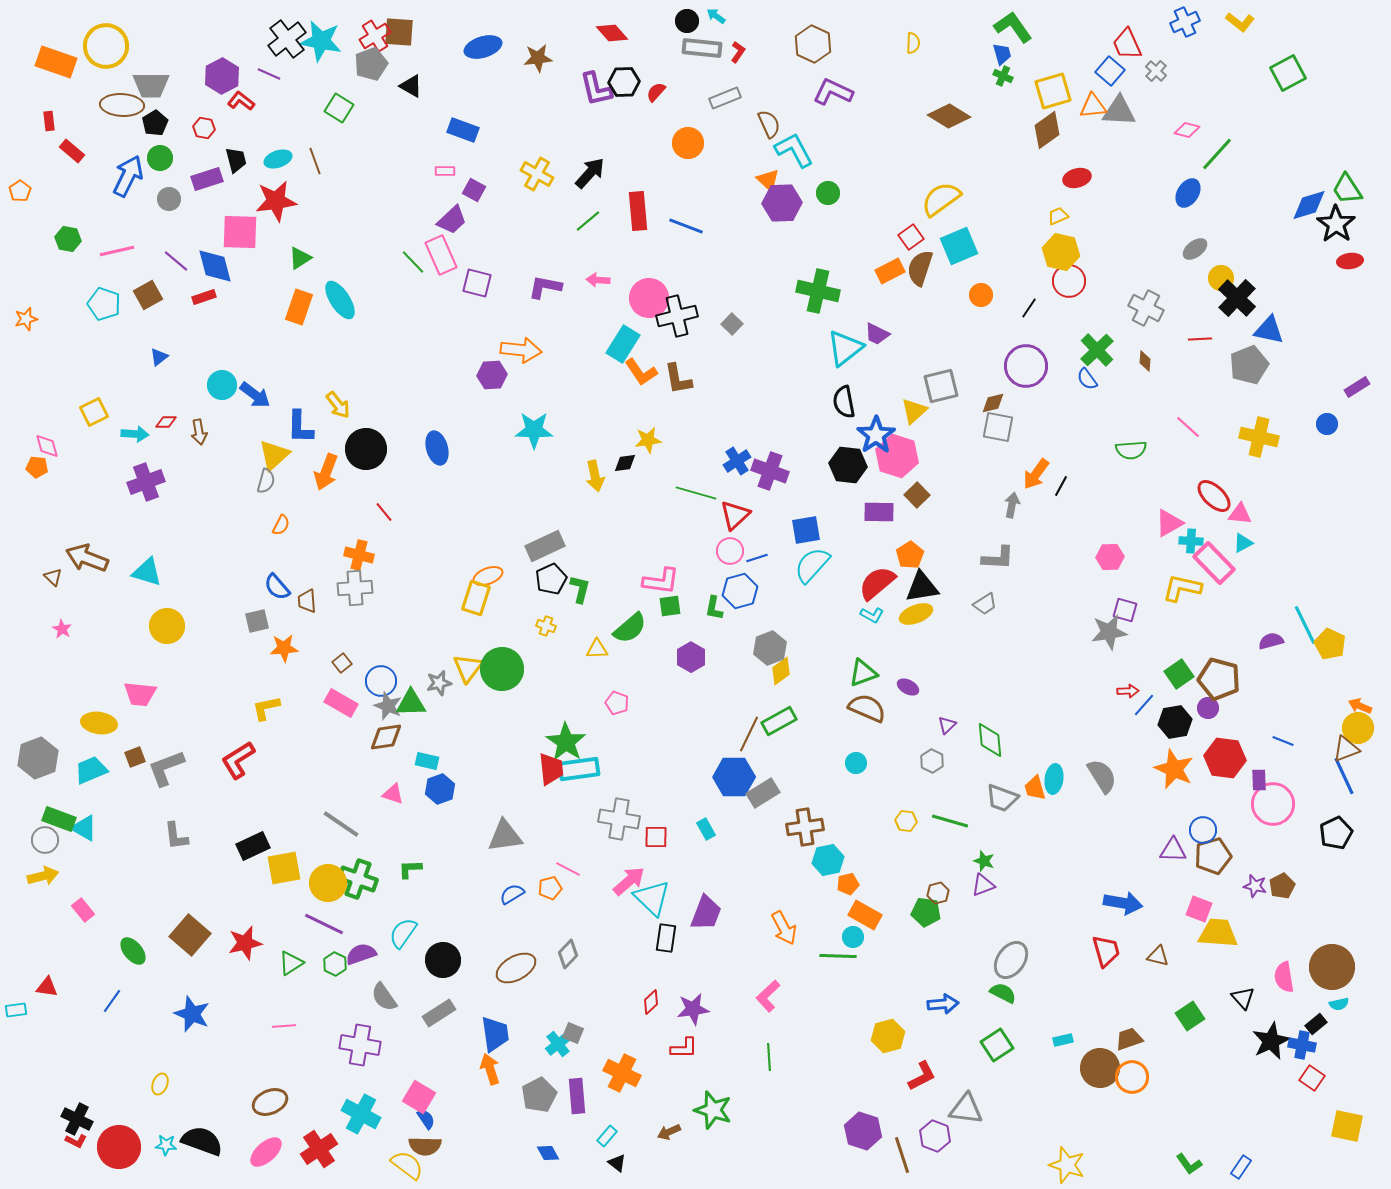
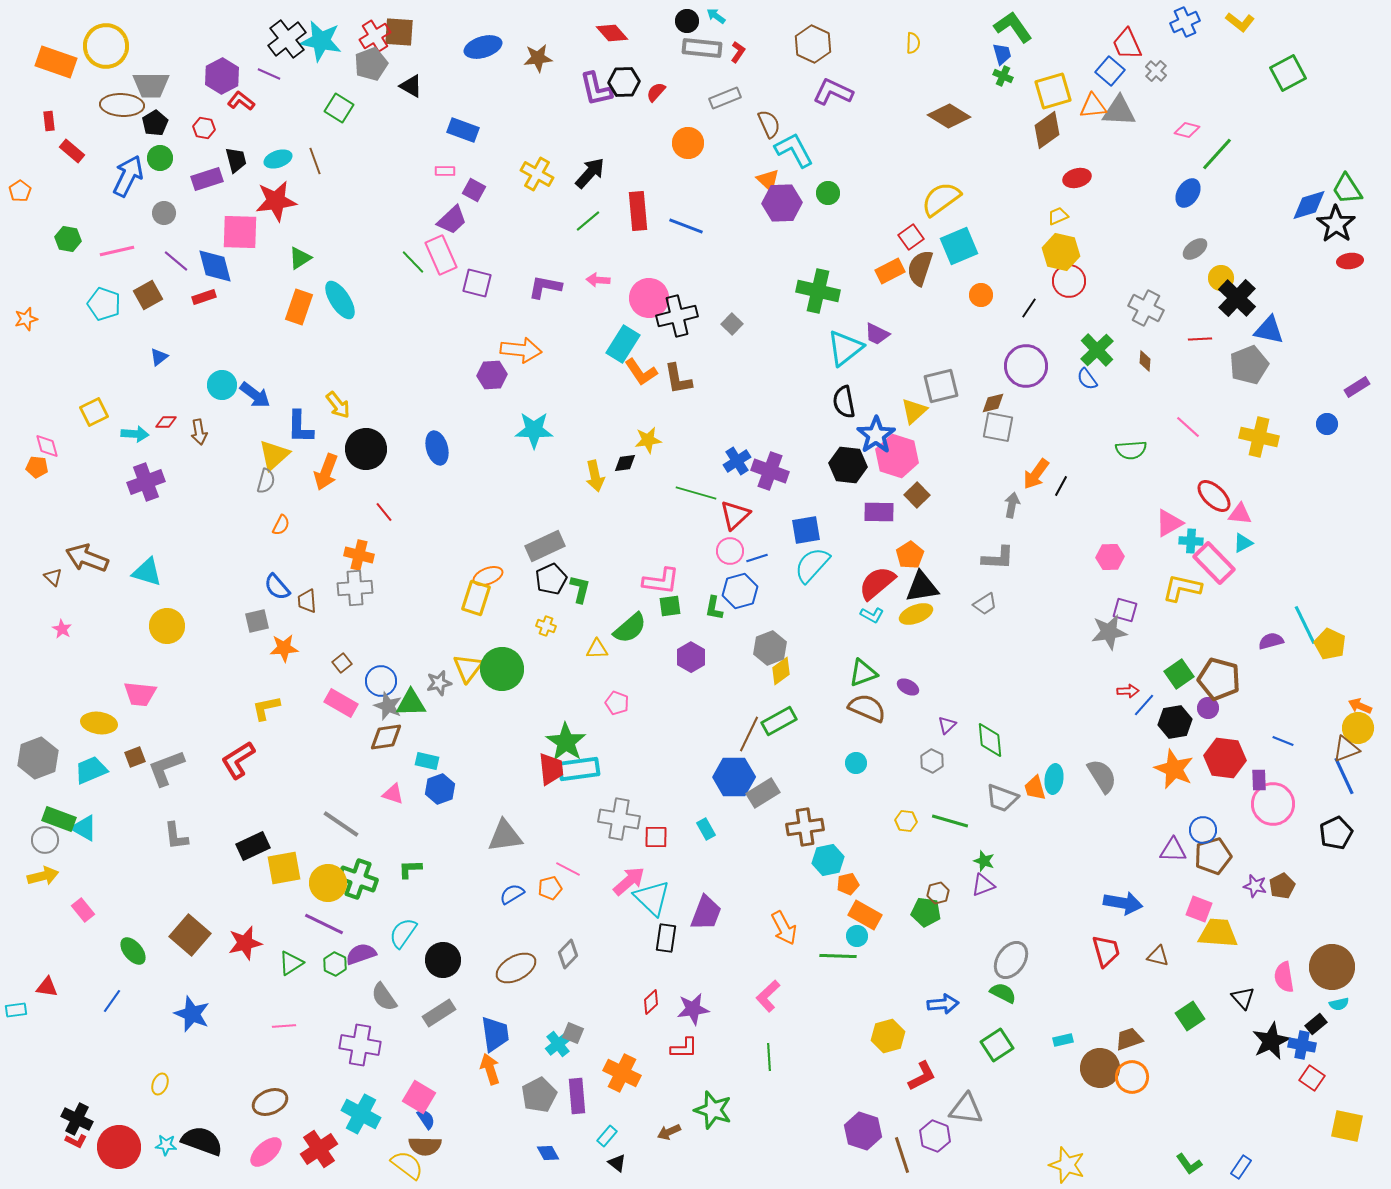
gray circle at (169, 199): moved 5 px left, 14 px down
cyan circle at (853, 937): moved 4 px right, 1 px up
